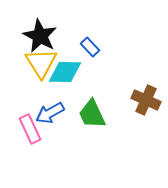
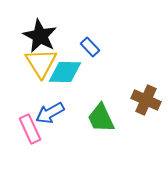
green trapezoid: moved 9 px right, 4 px down
